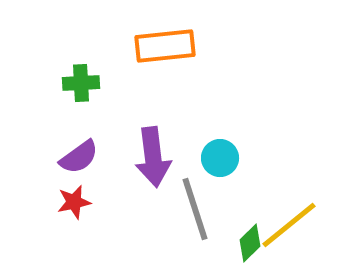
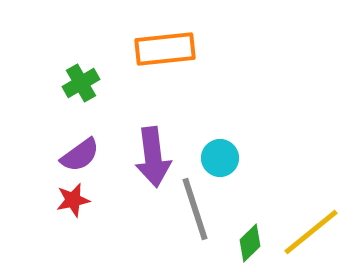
orange rectangle: moved 3 px down
green cross: rotated 27 degrees counterclockwise
purple semicircle: moved 1 px right, 2 px up
red star: moved 1 px left, 2 px up
yellow line: moved 22 px right, 7 px down
